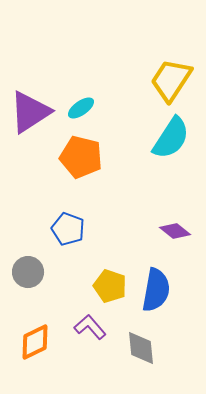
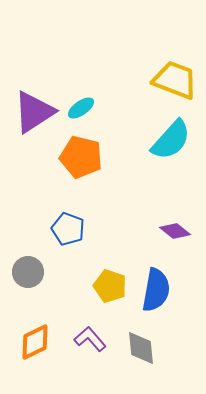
yellow trapezoid: moved 4 px right; rotated 78 degrees clockwise
purple triangle: moved 4 px right
cyan semicircle: moved 2 px down; rotated 9 degrees clockwise
purple L-shape: moved 12 px down
